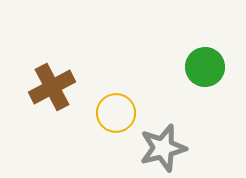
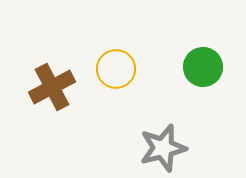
green circle: moved 2 px left
yellow circle: moved 44 px up
